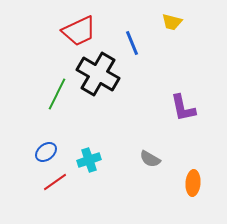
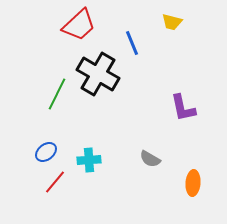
red trapezoid: moved 6 px up; rotated 18 degrees counterclockwise
cyan cross: rotated 15 degrees clockwise
red line: rotated 15 degrees counterclockwise
